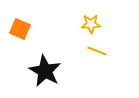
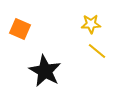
yellow line: rotated 18 degrees clockwise
